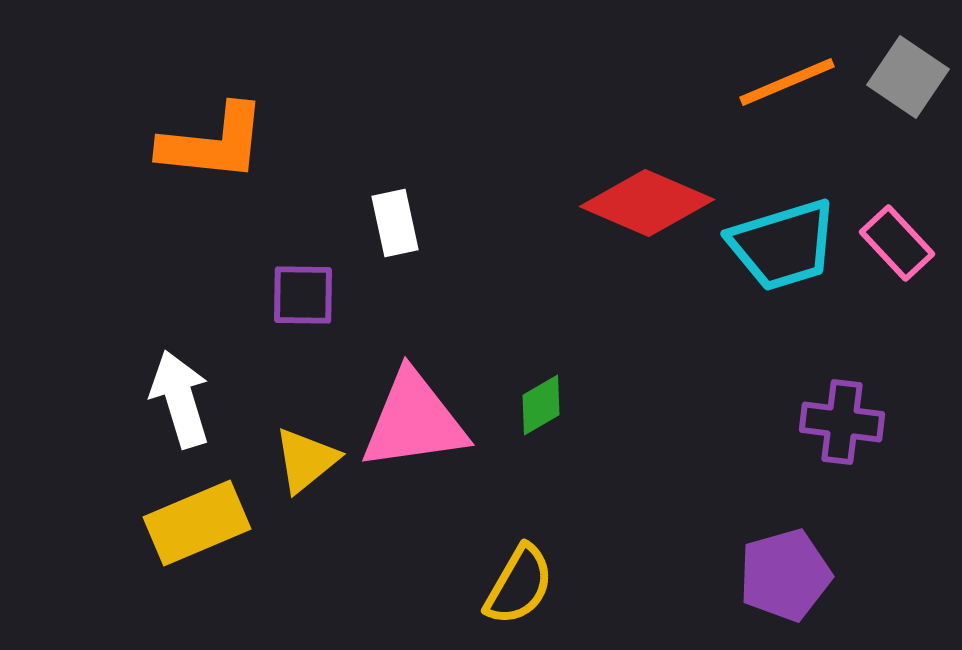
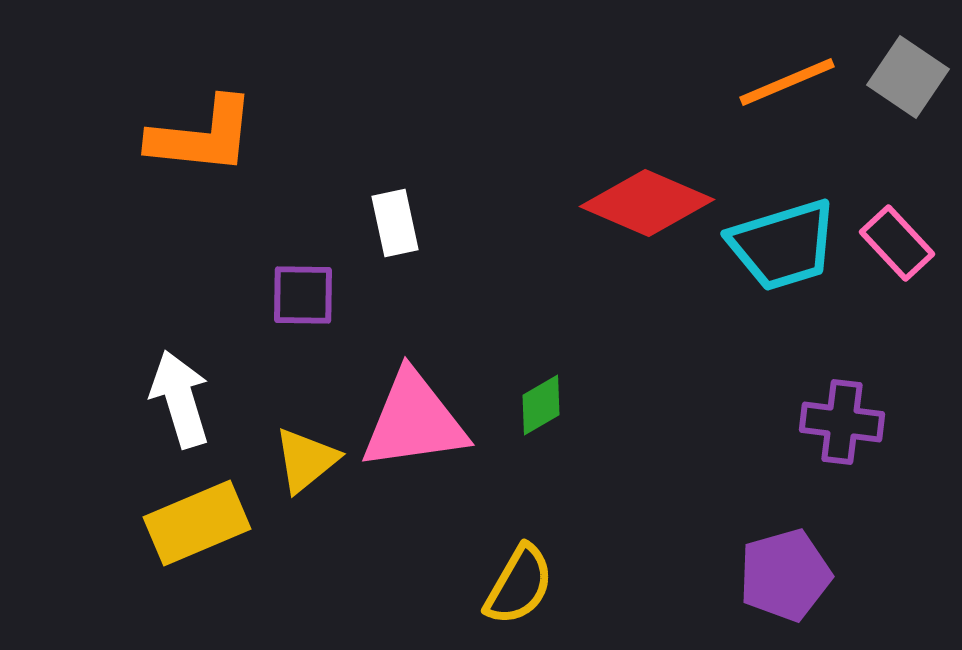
orange L-shape: moved 11 px left, 7 px up
